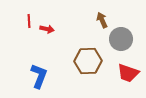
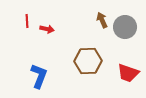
red line: moved 2 px left
gray circle: moved 4 px right, 12 px up
